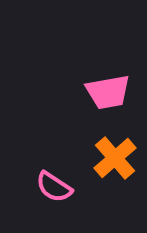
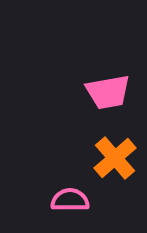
pink semicircle: moved 16 px right, 13 px down; rotated 147 degrees clockwise
